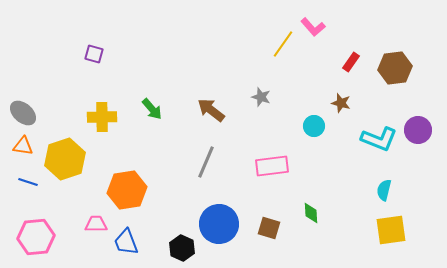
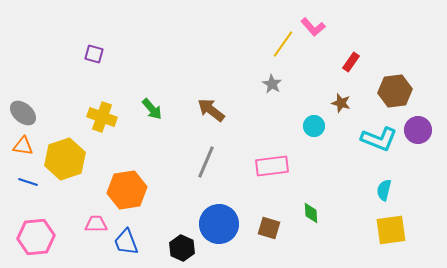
brown hexagon: moved 23 px down
gray star: moved 11 px right, 13 px up; rotated 12 degrees clockwise
yellow cross: rotated 20 degrees clockwise
